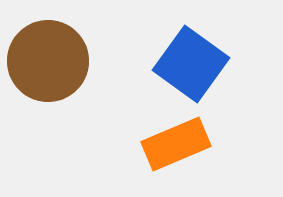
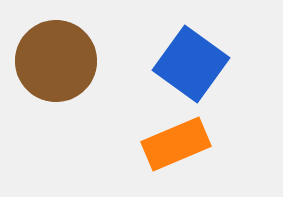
brown circle: moved 8 px right
